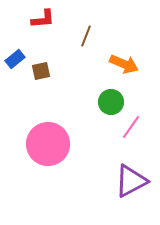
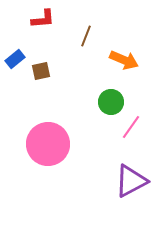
orange arrow: moved 4 px up
